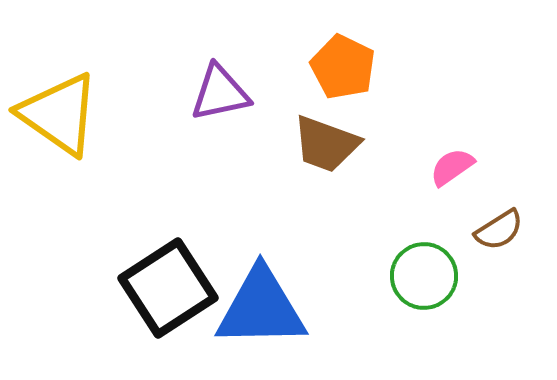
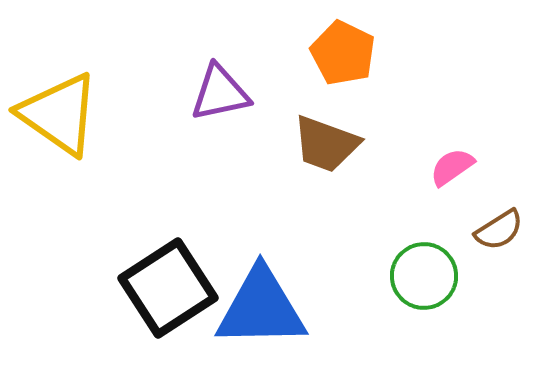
orange pentagon: moved 14 px up
